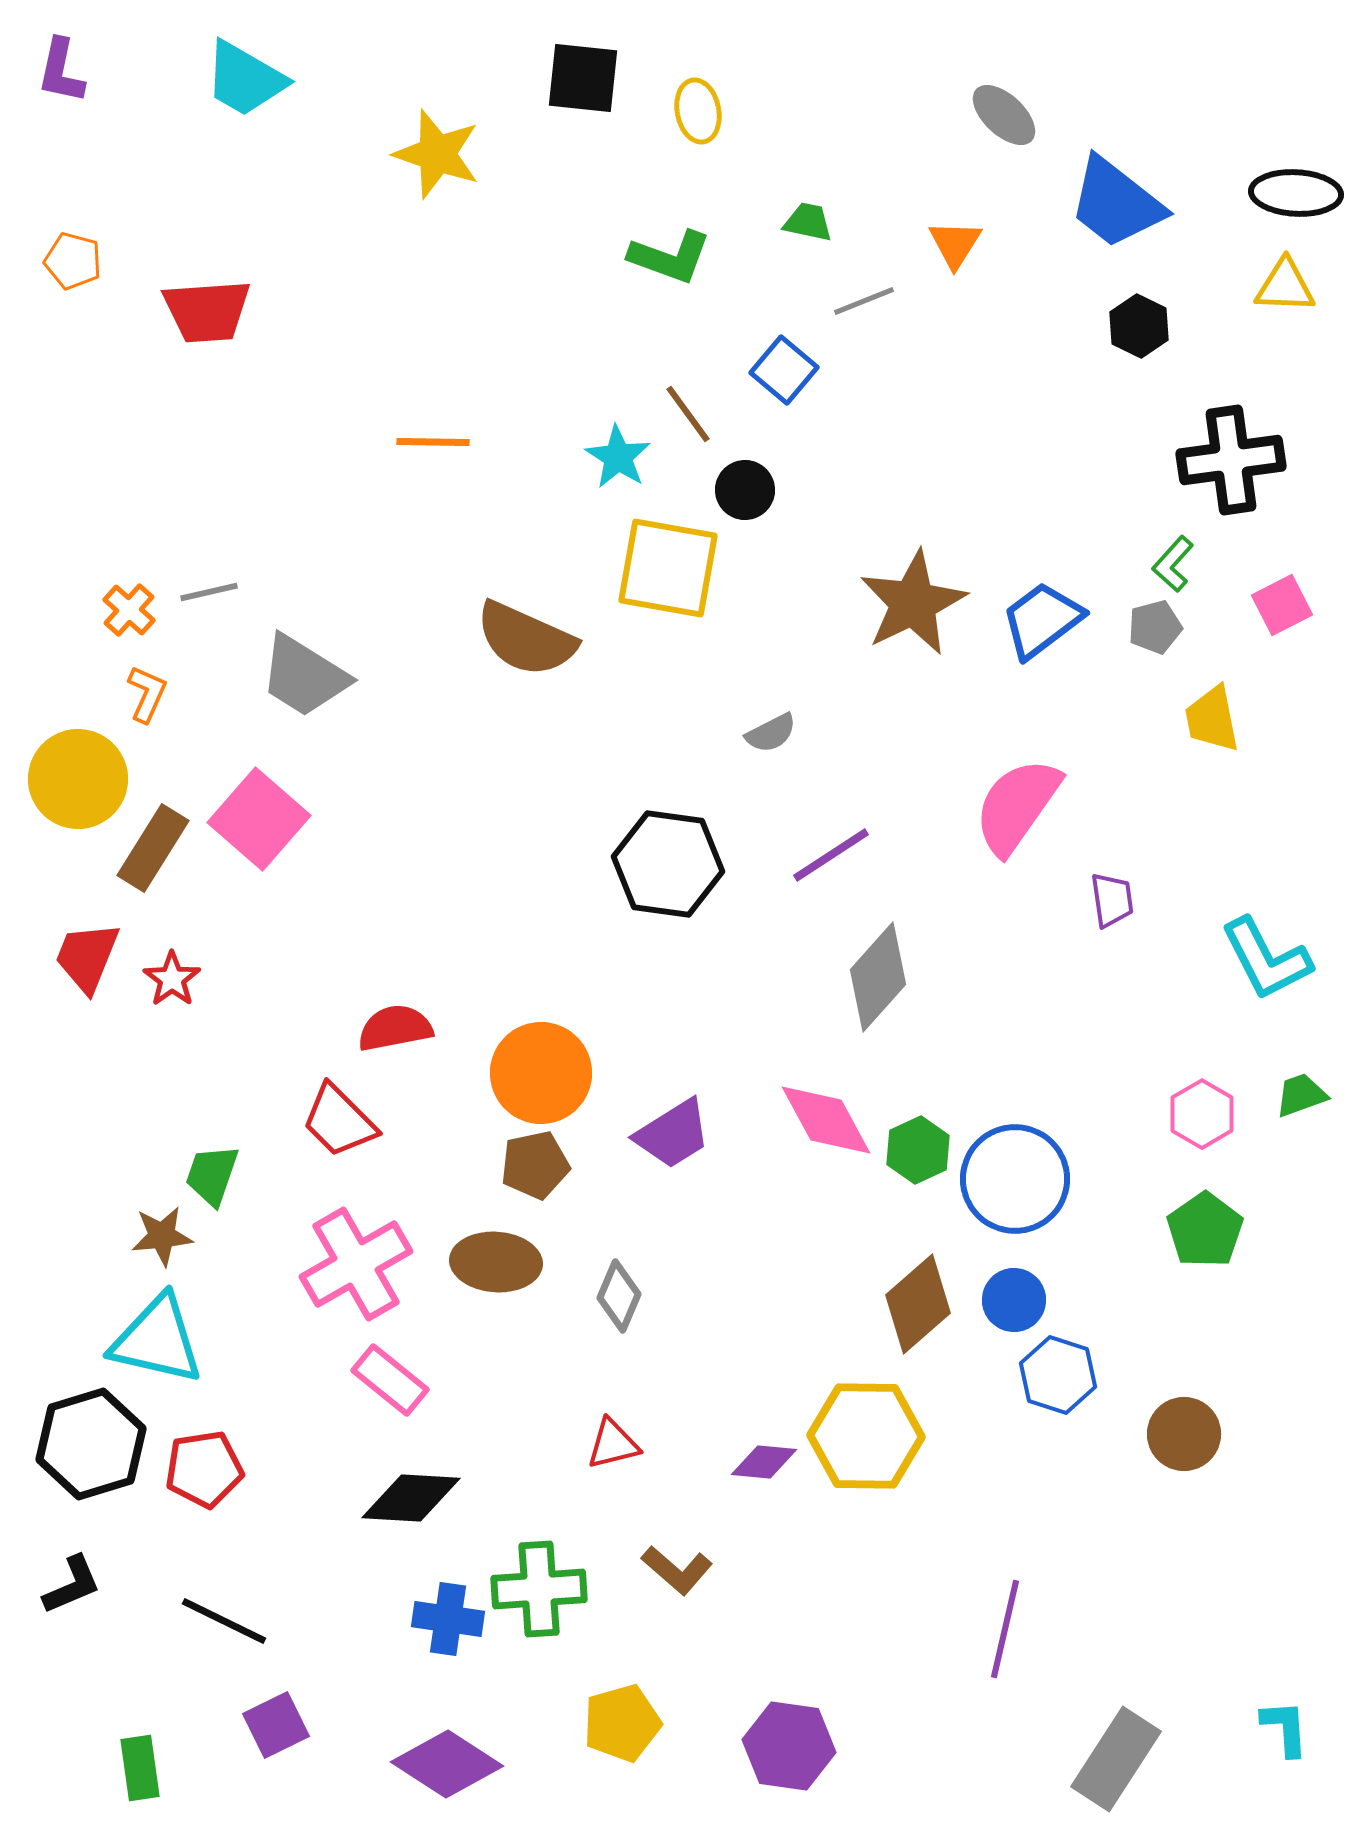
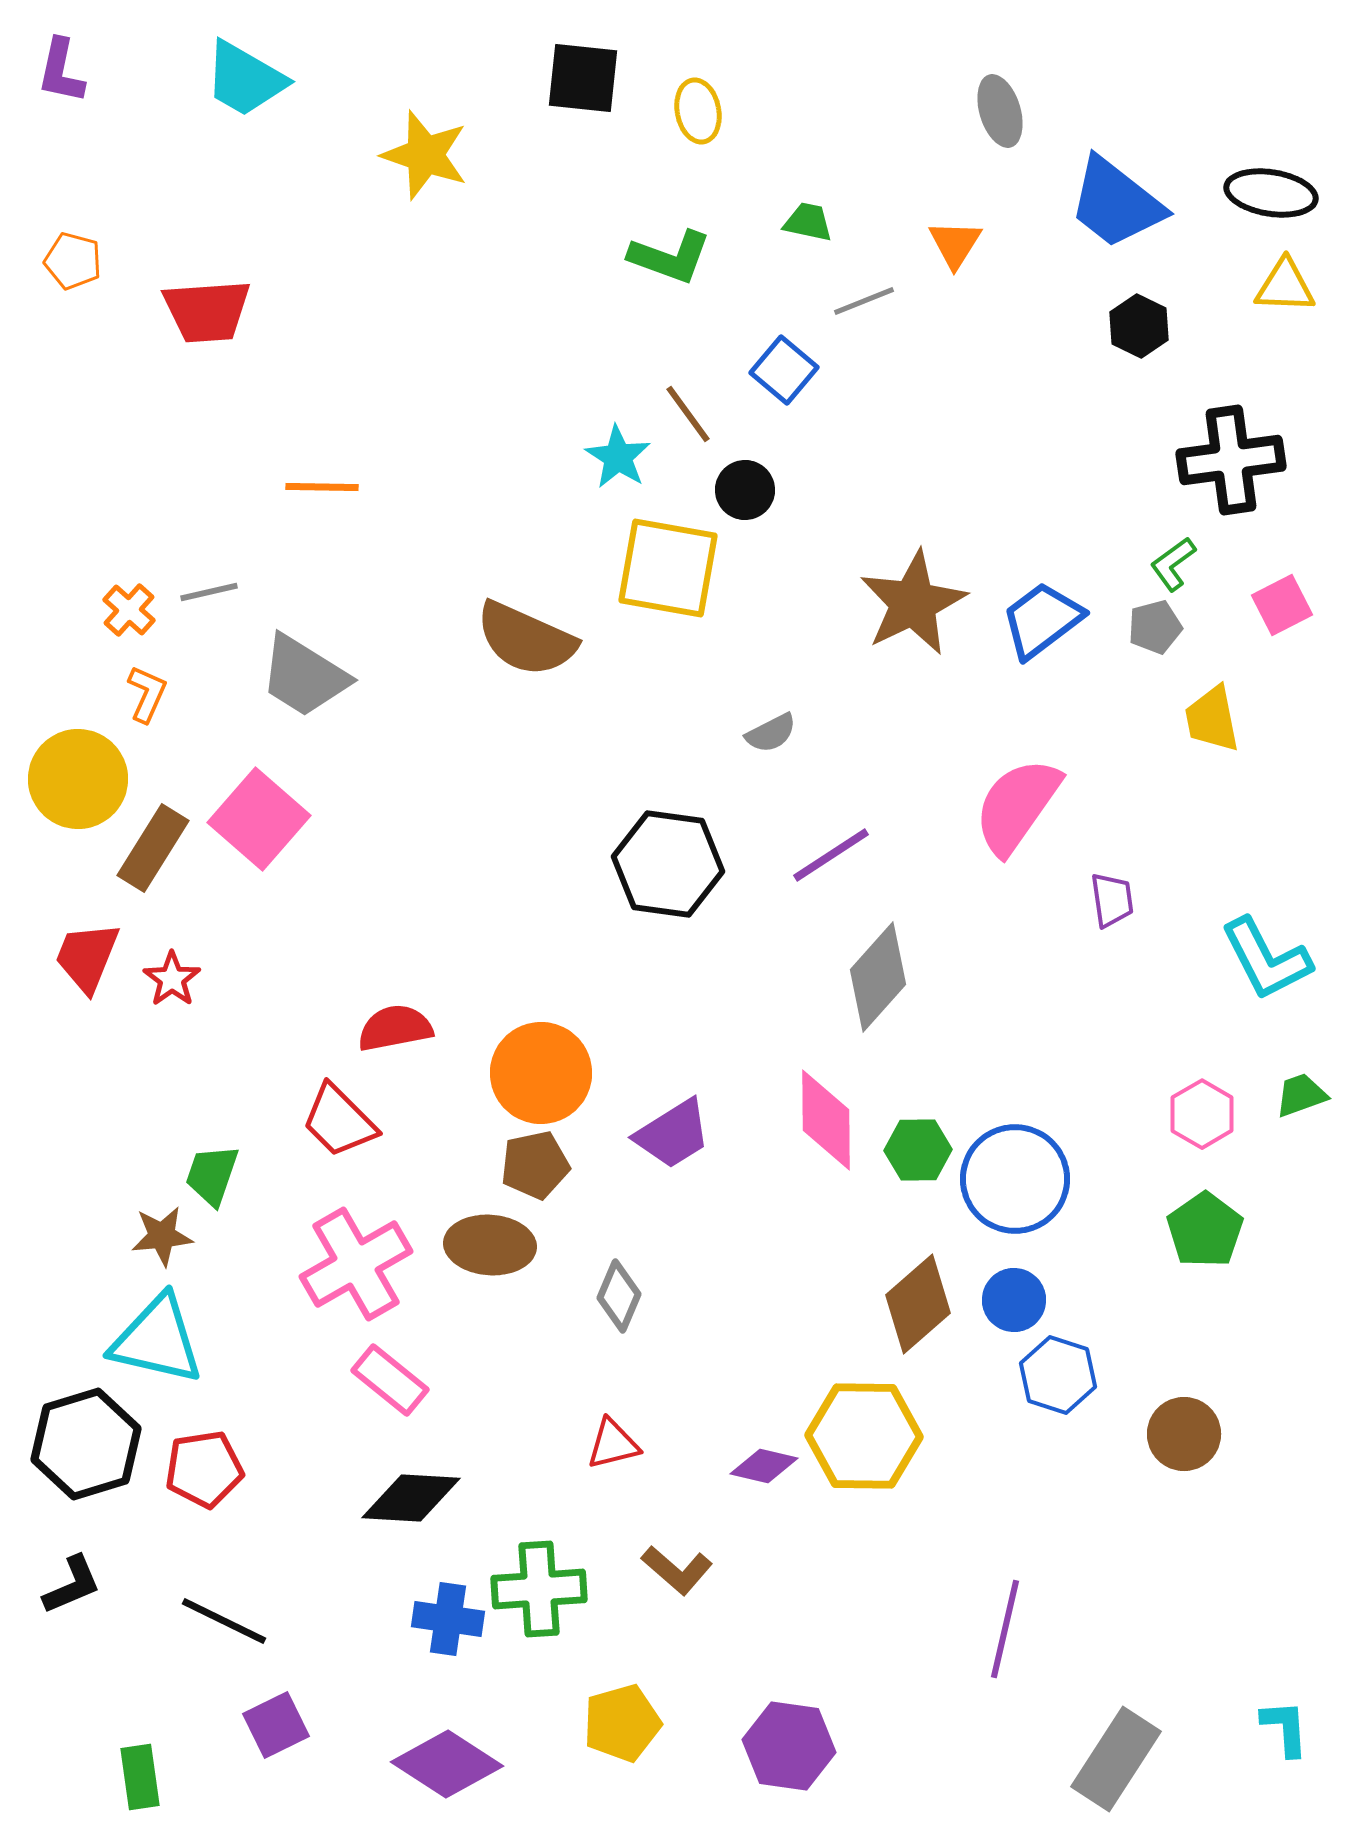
gray ellipse at (1004, 115): moved 4 px left, 4 px up; rotated 30 degrees clockwise
yellow star at (437, 154): moved 12 px left, 1 px down
black ellipse at (1296, 193): moved 25 px left; rotated 6 degrees clockwise
orange line at (433, 442): moved 111 px left, 45 px down
green L-shape at (1173, 564): rotated 12 degrees clockwise
pink diamond at (826, 1120): rotated 28 degrees clockwise
green hexagon at (918, 1150): rotated 24 degrees clockwise
brown ellipse at (496, 1262): moved 6 px left, 17 px up
yellow hexagon at (866, 1436): moved 2 px left
black hexagon at (91, 1444): moved 5 px left
purple diamond at (764, 1462): moved 4 px down; rotated 8 degrees clockwise
green rectangle at (140, 1768): moved 9 px down
